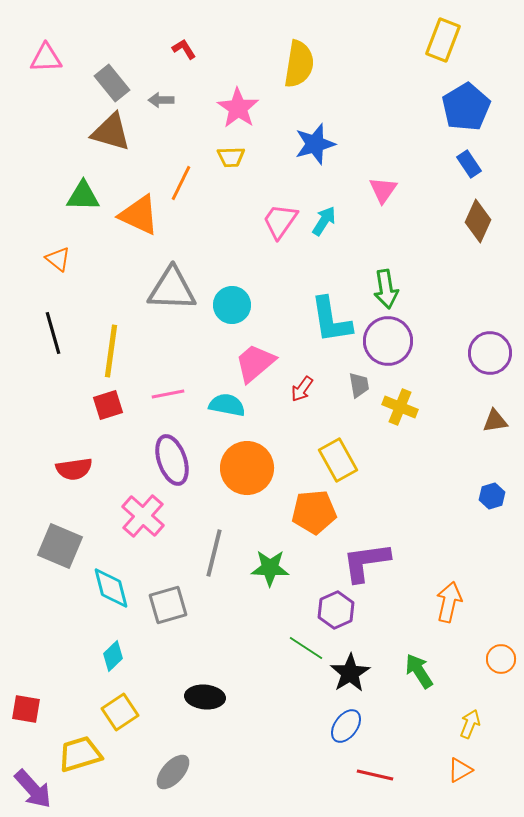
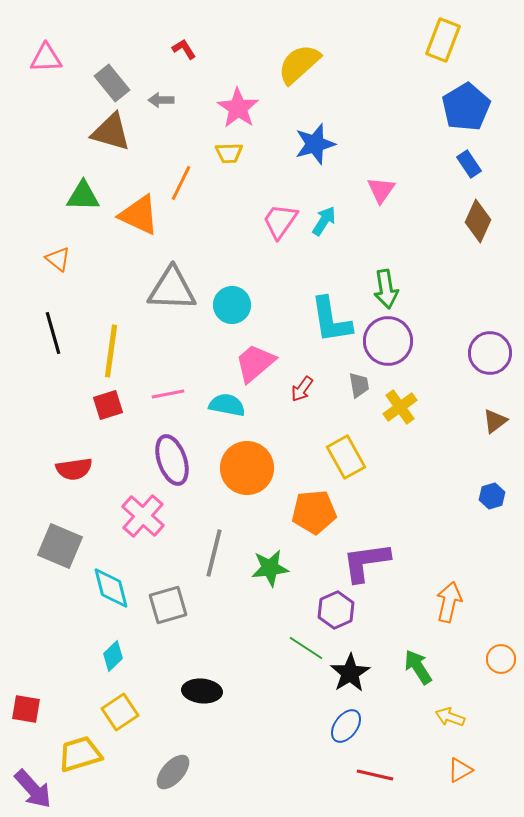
yellow semicircle at (299, 64): rotated 141 degrees counterclockwise
yellow trapezoid at (231, 157): moved 2 px left, 4 px up
pink triangle at (383, 190): moved 2 px left
yellow cross at (400, 407): rotated 32 degrees clockwise
brown triangle at (495, 421): rotated 28 degrees counterclockwise
yellow rectangle at (338, 460): moved 8 px right, 3 px up
green star at (270, 568): rotated 9 degrees counterclockwise
green arrow at (419, 671): moved 1 px left, 4 px up
black ellipse at (205, 697): moved 3 px left, 6 px up
yellow arrow at (470, 724): moved 20 px left, 7 px up; rotated 92 degrees counterclockwise
